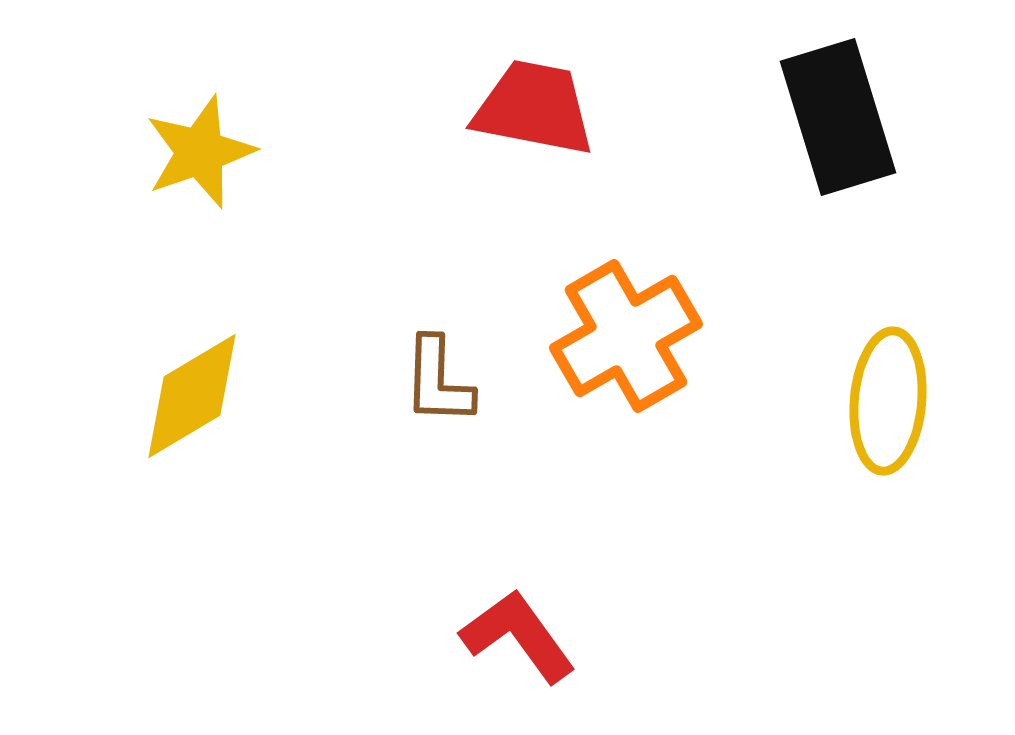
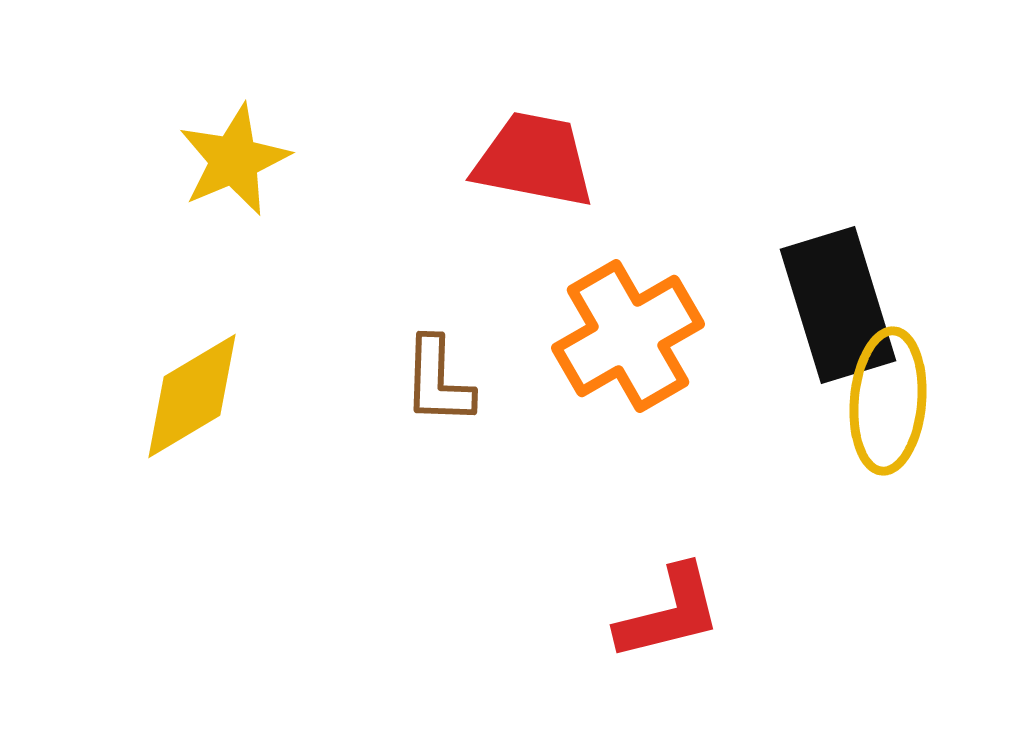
red trapezoid: moved 52 px down
black rectangle: moved 188 px down
yellow star: moved 34 px right, 8 px down; rotated 4 degrees counterclockwise
orange cross: moved 2 px right
red L-shape: moved 151 px right, 23 px up; rotated 112 degrees clockwise
